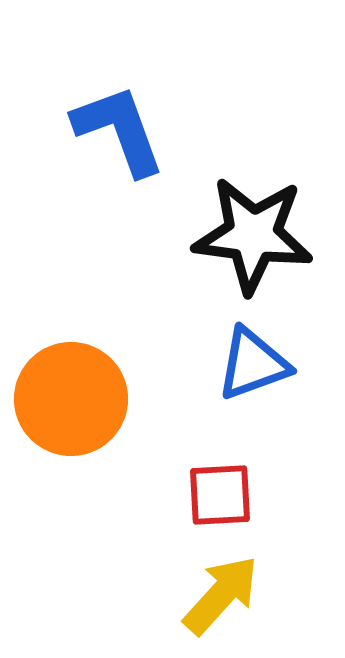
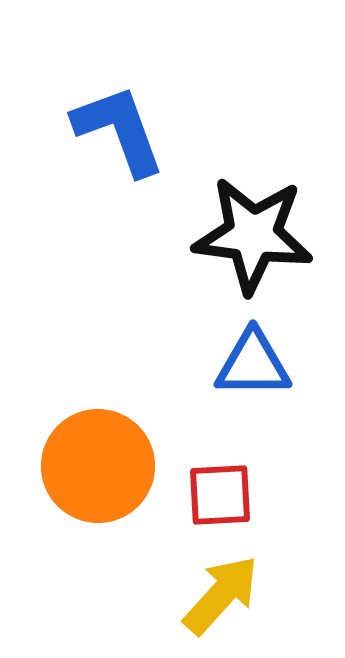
blue triangle: rotated 20 degrees clockwise
orange circle: moved 27 px right, 67 px down
